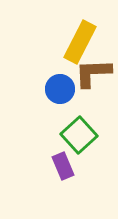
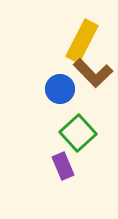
yellow rectangle: moved 2 px right, 1 px up
brown L-shape: rotated 132 degrees counterclockwise
green square: moved 1 px left, 2 px up
